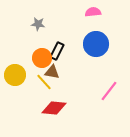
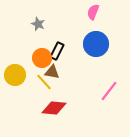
pink semicircle: rotated 63 degrees counterclockwise
gray star: rotated 16 degrees clockwise
